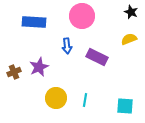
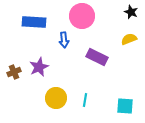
blue arrow: moved 3 px left, 6 px up
